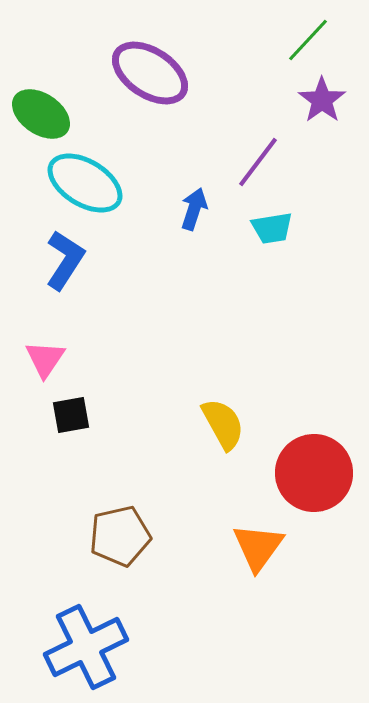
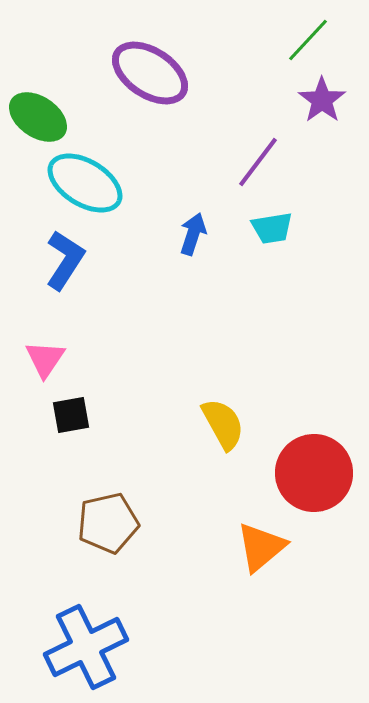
green ellipse: moved 3 px left, 3 px down
blue arrow: moved 1 px left, 25 px down
brown pentagon: moved 12 px left, 13 px up
orange triangle: moved 3 px right; rotated 14 degrees clockwise
